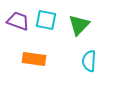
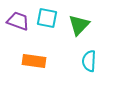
cyan square: moved 1 px right, 2 px up
orange rectangle: moved 2 px down
